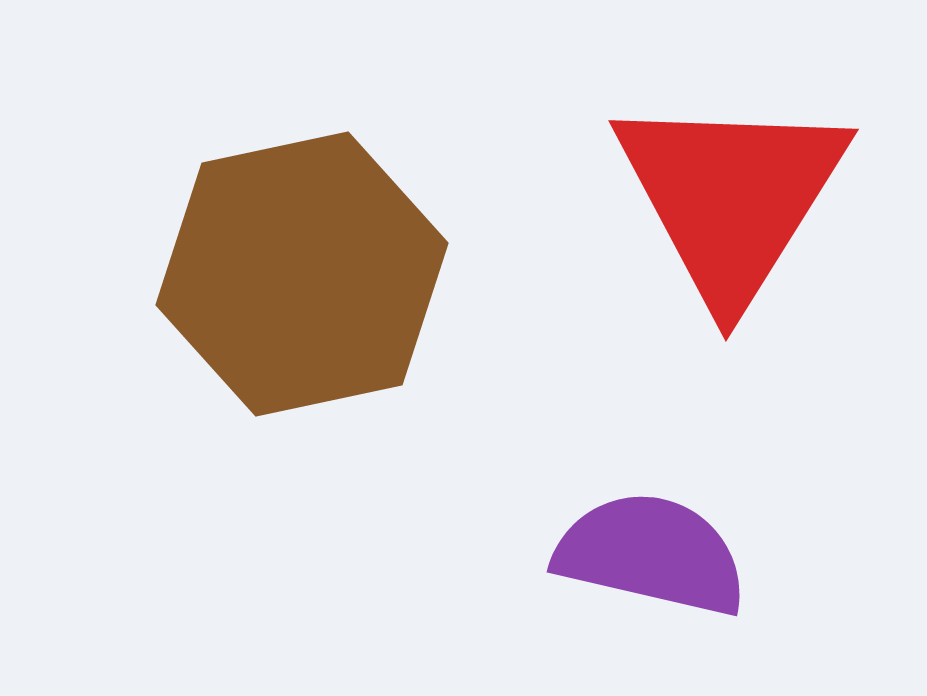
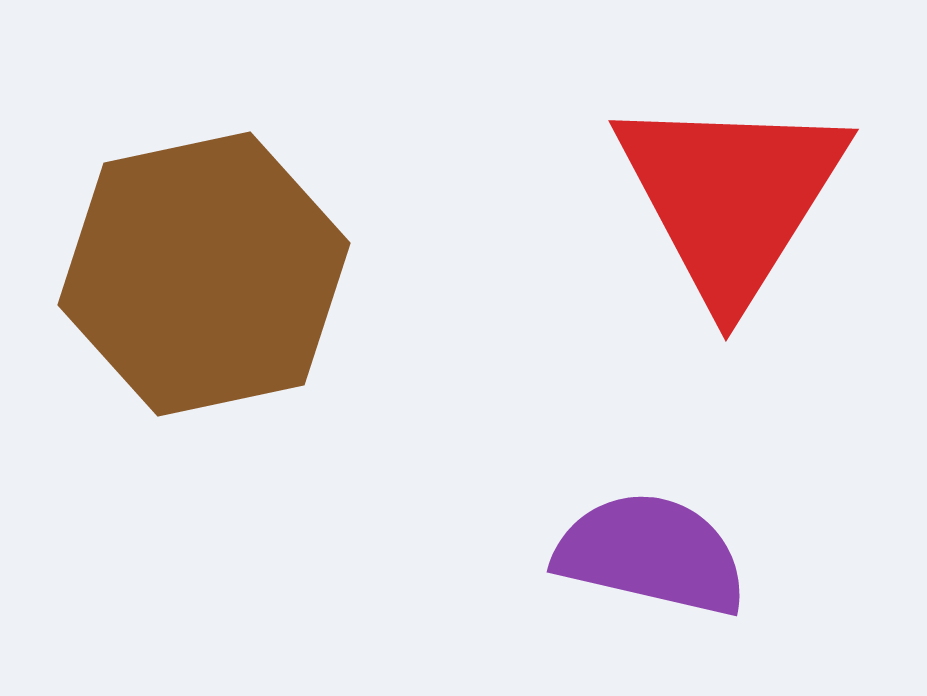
brown hexagon: moved 98 px left
